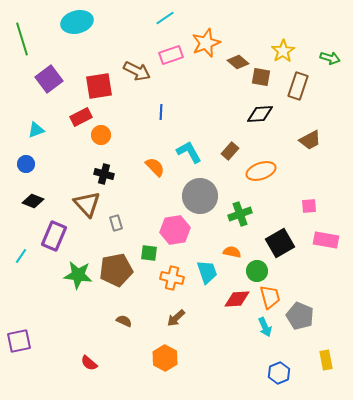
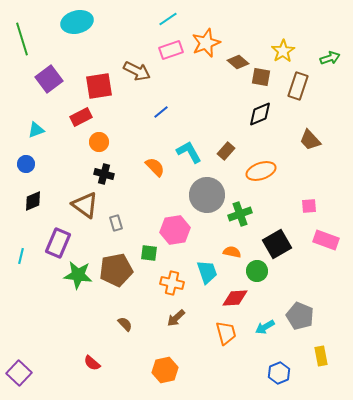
cyan line at (165, 18): moved 3 px right, 1 px down
pink rectangle at (171, 55): moved 5 px up
green arrow at (330, 58): rotated 36 degrees counterclockwise
blue line at (161, 112): rotated 49 degrees clockwise
black diamond at (260, 114): rotated 20 degrees counterclockwise
orange circle at (101, 135): moved 2 px left, 7 px down
brown trapezoid at (310, 140): rotated 75 degrees clockwise
brown rectangle at (230, 151): moved 4 px left
gray circle at (200, 196): moved 7 px right, 1 px up
black diamond at (33, 201): rotated 45 degrees counterclockwise
brown triangle at (87, 204): moved 2 px left, 1 px down; rotated 12 degrees counterclockwise
purple rectangle at (54, 236): moved 4 px right, 7 px down
pink rectangle at (326, 240): rotated 10 degrees clockwise
black square at (280, 243): moved 3 px left, 1 px down
cyan line at (21, 256): rotated 21 degrees counterclockwise
orange cross at (172, 278): moved 5 px down
orange trapezoid at (270, 297): moved 44 px left, 36 px down
red diamond at (237, 299): moved 2 px left, 1 px up
brown semicircle at (124, 321): moved 1 px right, 3 px down; rotated 21 degrees clockwise
cyan arrow at (265, 327): rotated 84 degrees clockwise
purple square at (19, 341): moved 32 px down; rotated 35 degrees counterclockwise
orange hexagon at (165, 358): moved 12 px down; rotated 20 degrees clockwise
yellow rectangle at (326, 360): moved 5 px left, 4 px up
red semicircle at (89, 363): moved 3 px right
